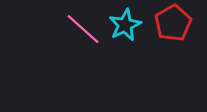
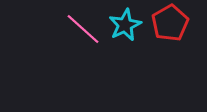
red pentagon: moved 3 px left
